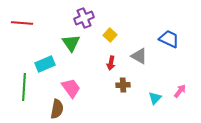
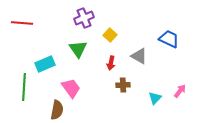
green triangle: moved 7 px right, 6 px down
brown semicircle: moved 1 px down
